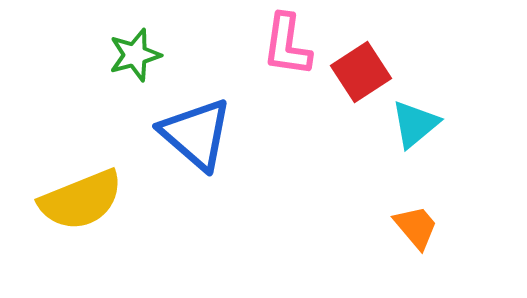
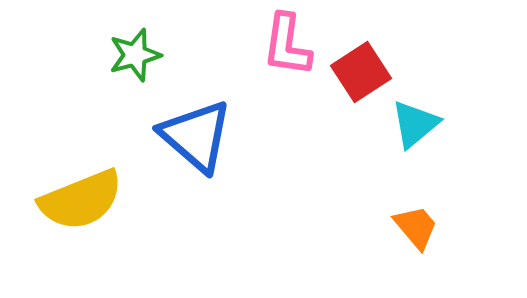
blue triangle: moved 2 px down
